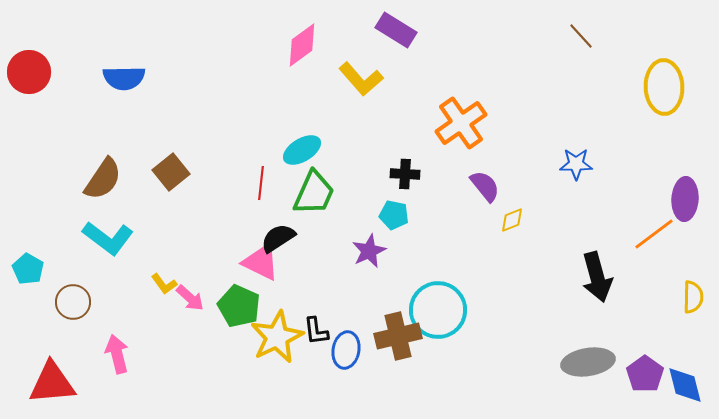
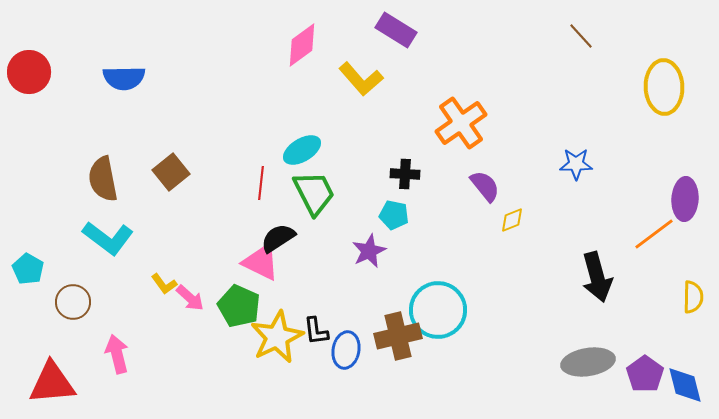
brown semicircle at (103, 179): rotated 135 degrees clockwise
green trapezoid at (314, 193): rotated 51 degrees counterclockwise
